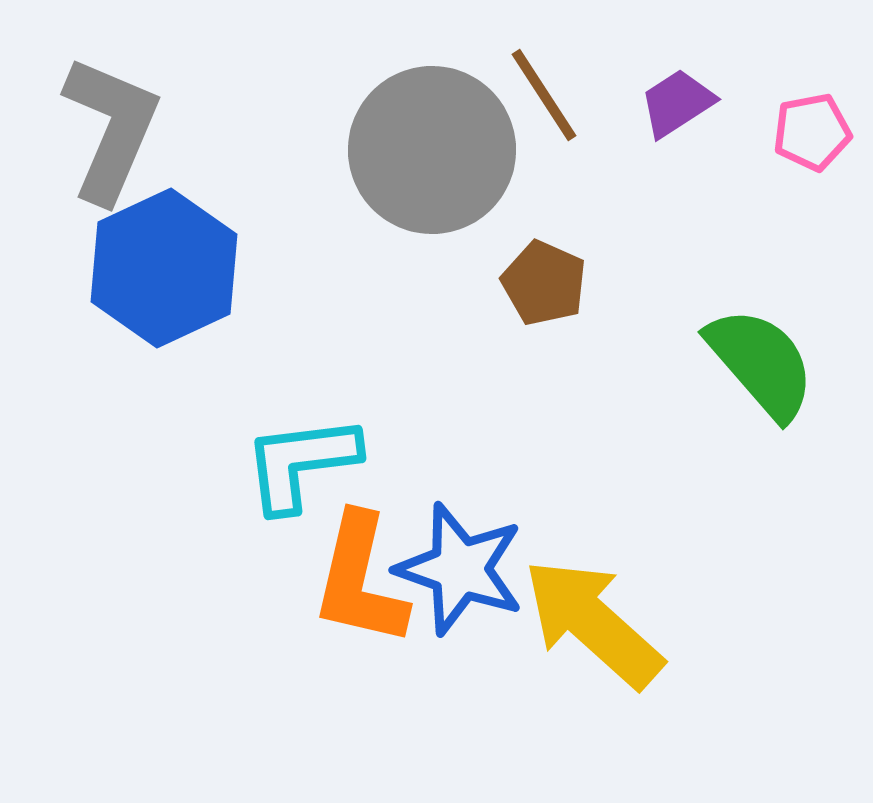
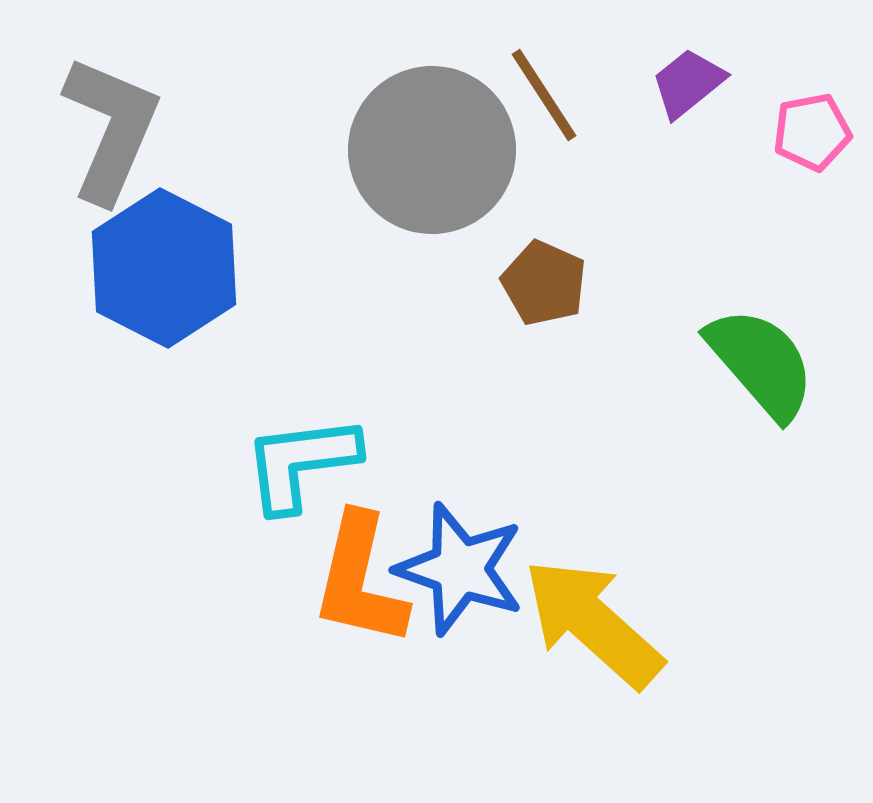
purple trapezoid: moved 11 px right, 20 px up; rotated 6 degrees counterclockwise
blue hexagon: rotated 8 degrees counterclockwise
